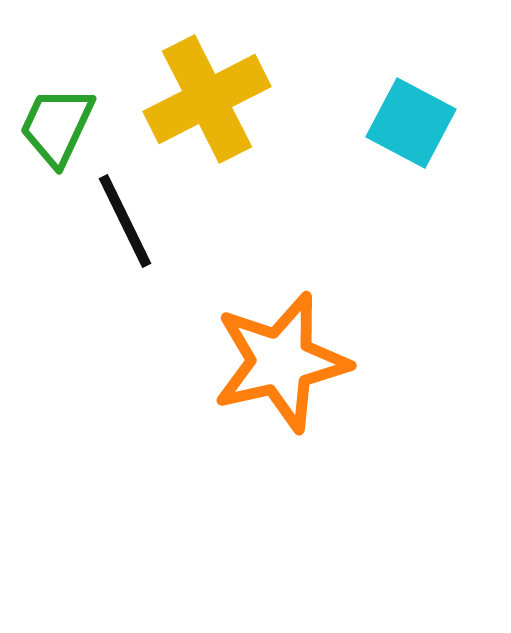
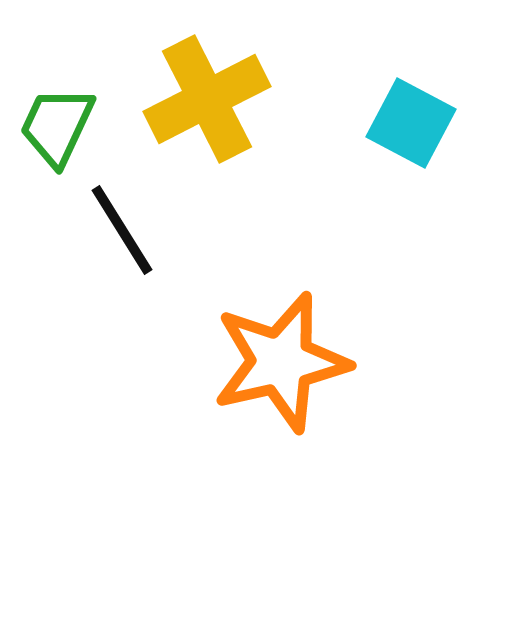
black line: moved 3 px left, 9 px down; rotated 6 degrees counterclockwise
